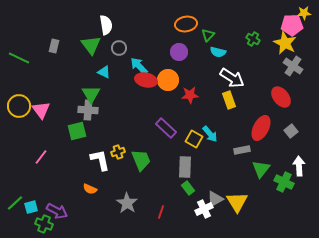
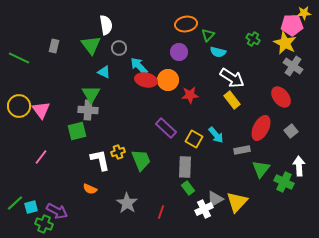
yellow rectangle at (229, 100): moved 3 px right; rotated 18 degrees counterclockwise
cyan arrow at (210, 134): moved 6 px right, 1 px down
yellow triangle at (237, 202): rotated 15 degrees clockwise
